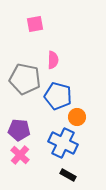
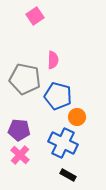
pink square: moved 8 px up; rotated 24 degrees counterclockwise
